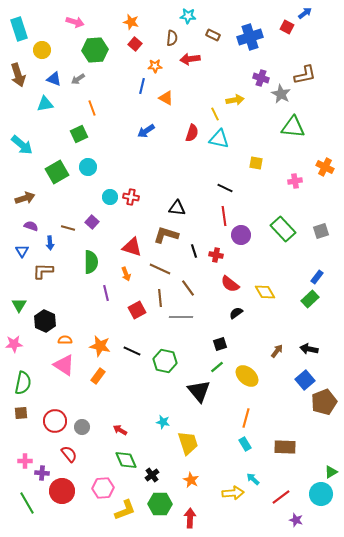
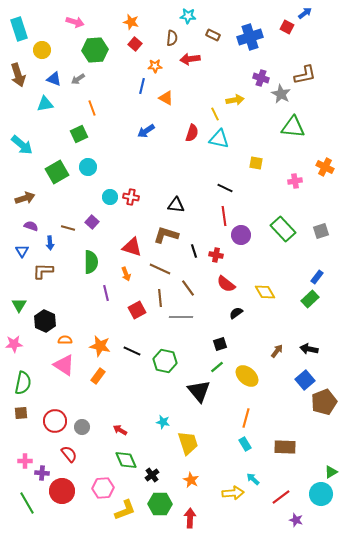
black triangle at (177, 208): moved 1 px left, 3 px up
red semicircle at (230, 284): moved 4 px left
